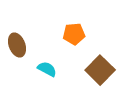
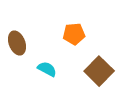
brown ellipse: moved 2 px up
brown square: moved 1 px left, 1 px down
